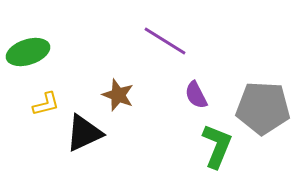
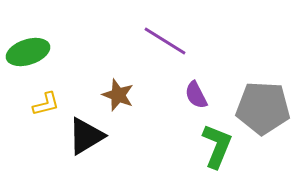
black triangle: moved 2 px right, 3 px down; rotated 6 degrees counterclockwise
